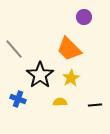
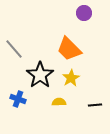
purple circle: moved 4 px up
yellow semicircle: moved 1 px left
